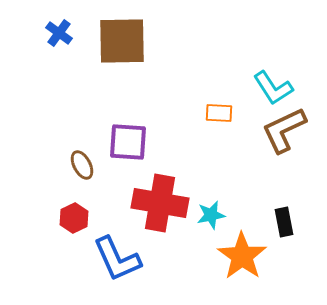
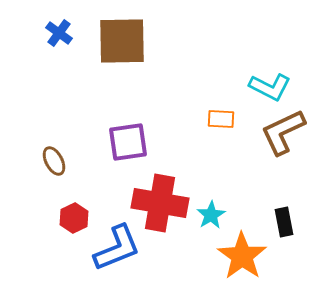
cyan L-shape: moved 3 px left, 1 px up; rotated 30 degrees counterclockwise
orange rectangle: moved 2 px right, 6 px down
brown L-shape: moved 1 px left, 2 px down
purple square: rotated 12 degrees counterclockwise
brown ellipse: moved 28 px left, 4 px up
cyan star: rotated 20 degrees counterclockwise
blue L-shape: moved 11 px up; rotated 88 degrees counterclockwise
